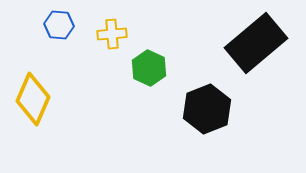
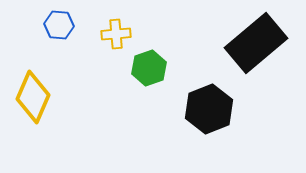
yellow cross: moved 4 px right
green hexagon: rotated 16 degrees clockwise
yellow diamond: moved 2 px up
black hexagon: moved 2 px right
